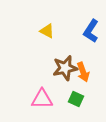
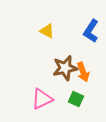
pink triangle: rotated 25 degrees counterclockwise
